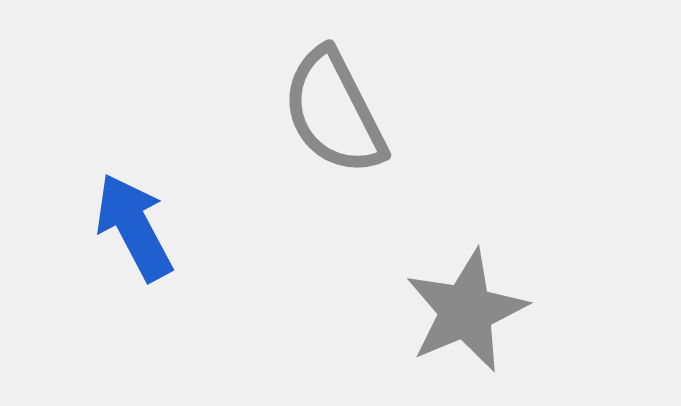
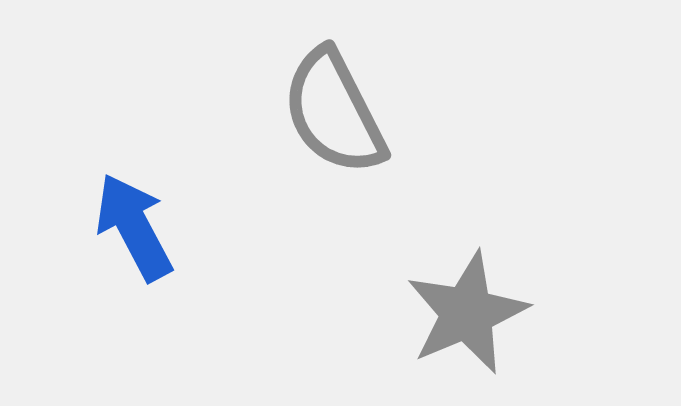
gray star: moved 1 px right, 2 px down
